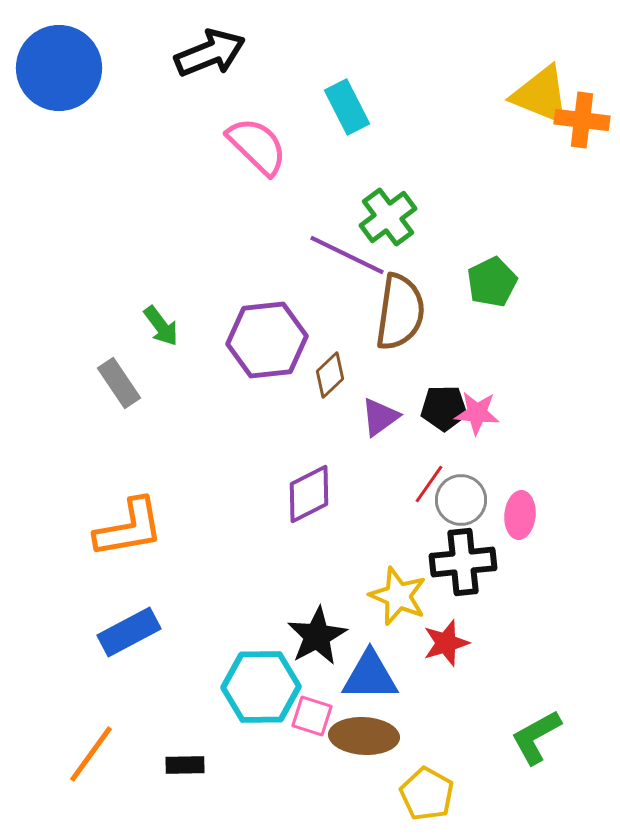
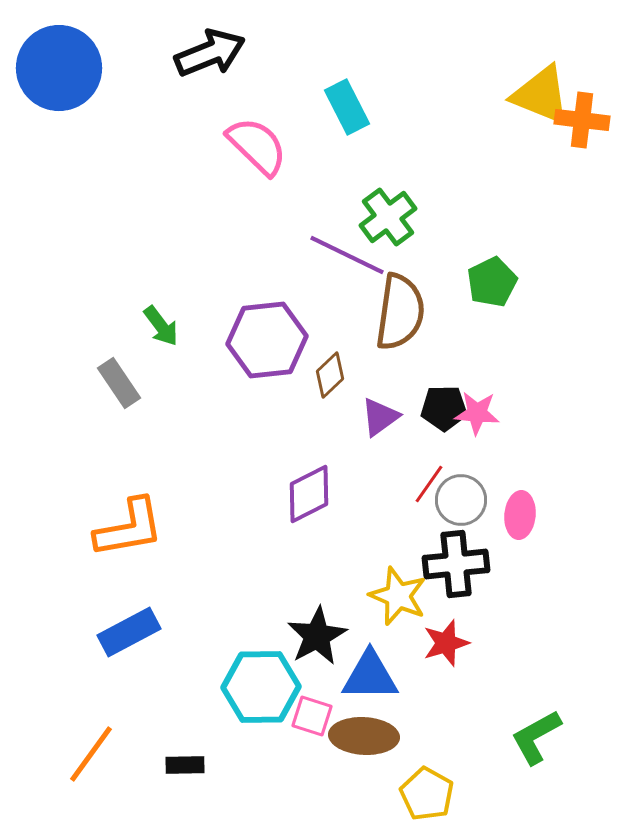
black cross: moved 7 px left, 2 px down
